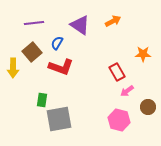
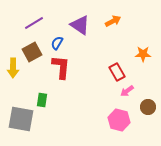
purple line: rotated 24 degrees counterclockwise
brown square: rotated 12 degrees clockwise
red L-shape: rotated 105 degrees counterclockwise
gray square: moved 38 px left; rotated 20 degrees clockwise
